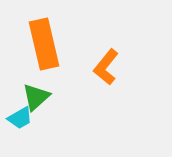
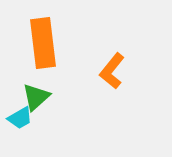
orange rectangle: moved 1 px left, 1 px up; rotated 6 degrees clockwise
orange L-shape: moved 6 px right, 4 px down
